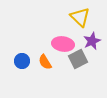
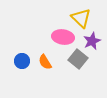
yellow triangle: moved 1 px right, 1 px down
pink ellipse: moved 7 px up
gray square: rotated 24 degrees counterclockwise
